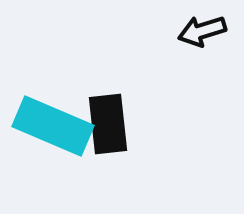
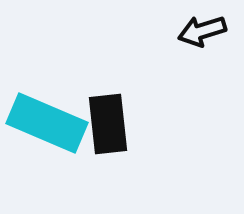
cyan rectangle: moved 6 px left, 3 px up
